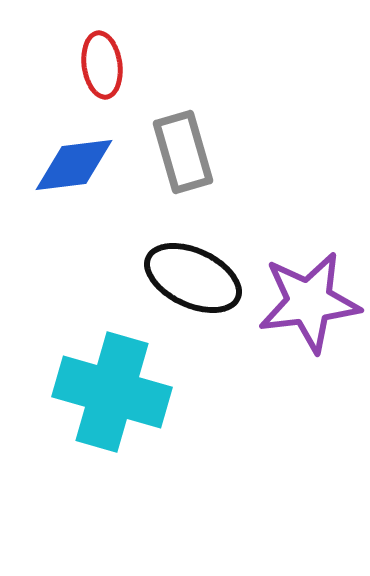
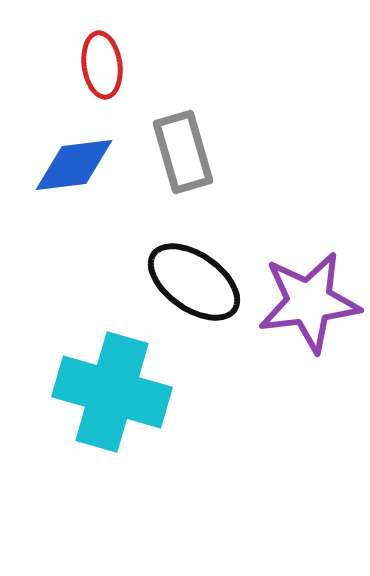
black ellipse: moved 1 px right, 4 px down; rotated 10 degrees clockwise
